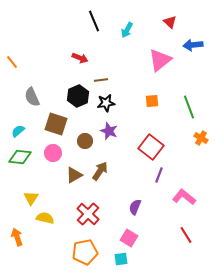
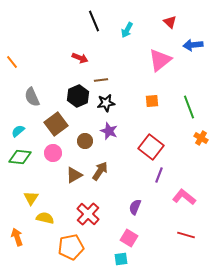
brown square: rotated 35 degrees clockwise
red line: rotated 42 degrees counterclockwise
orange pentagon: moved 14 px left, 5 px up
